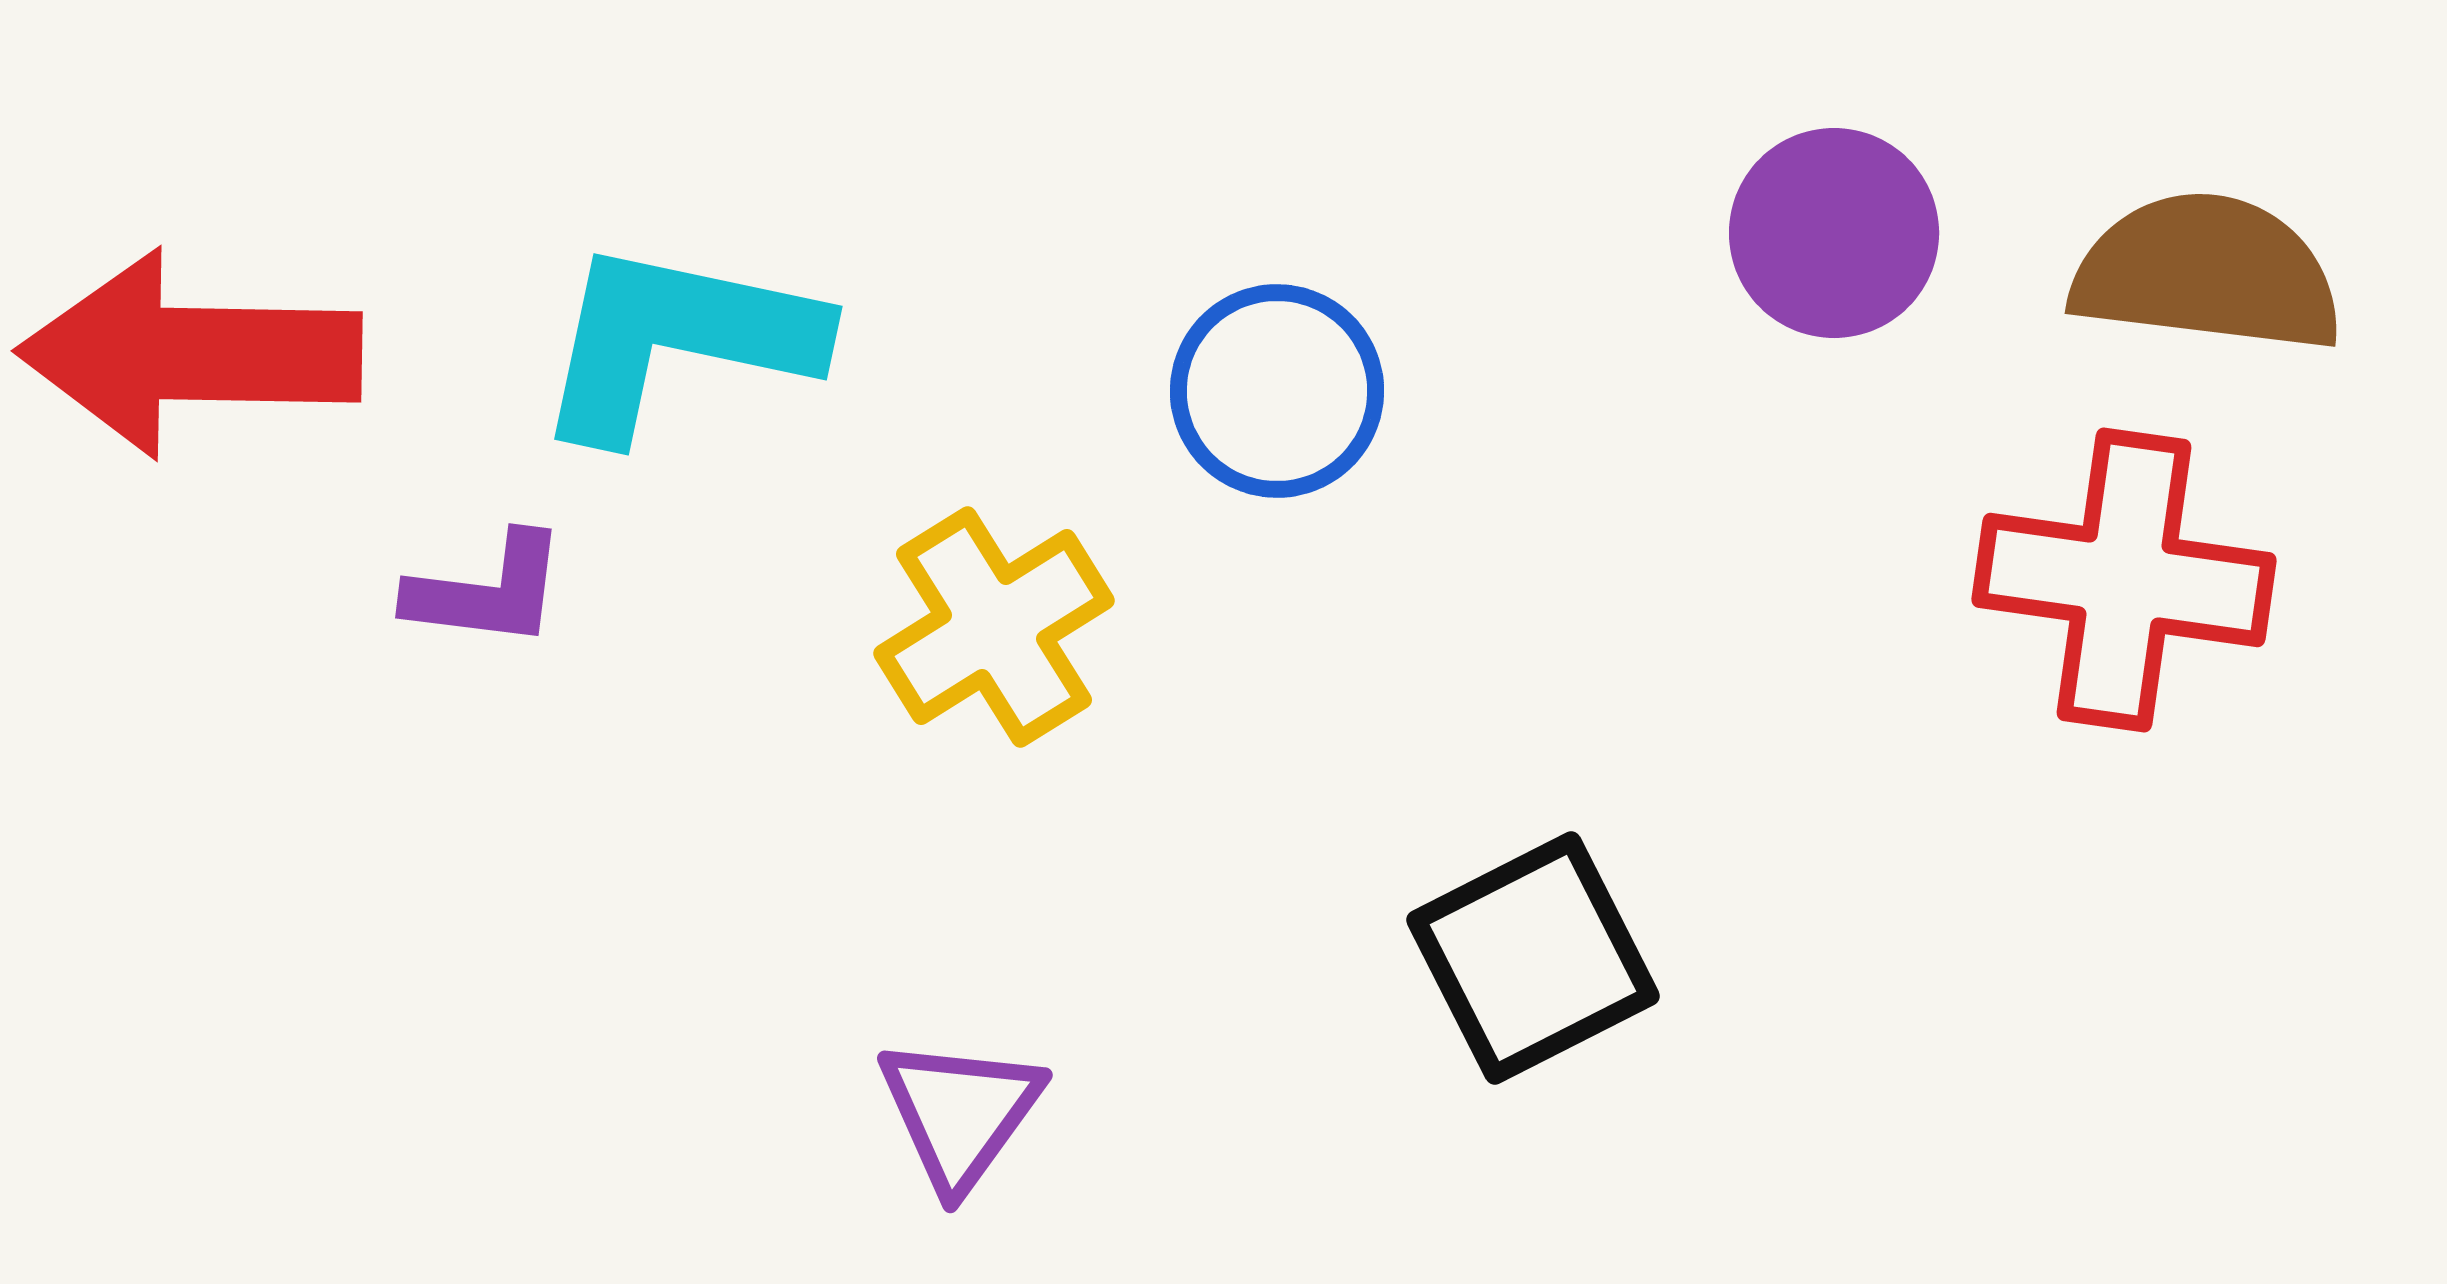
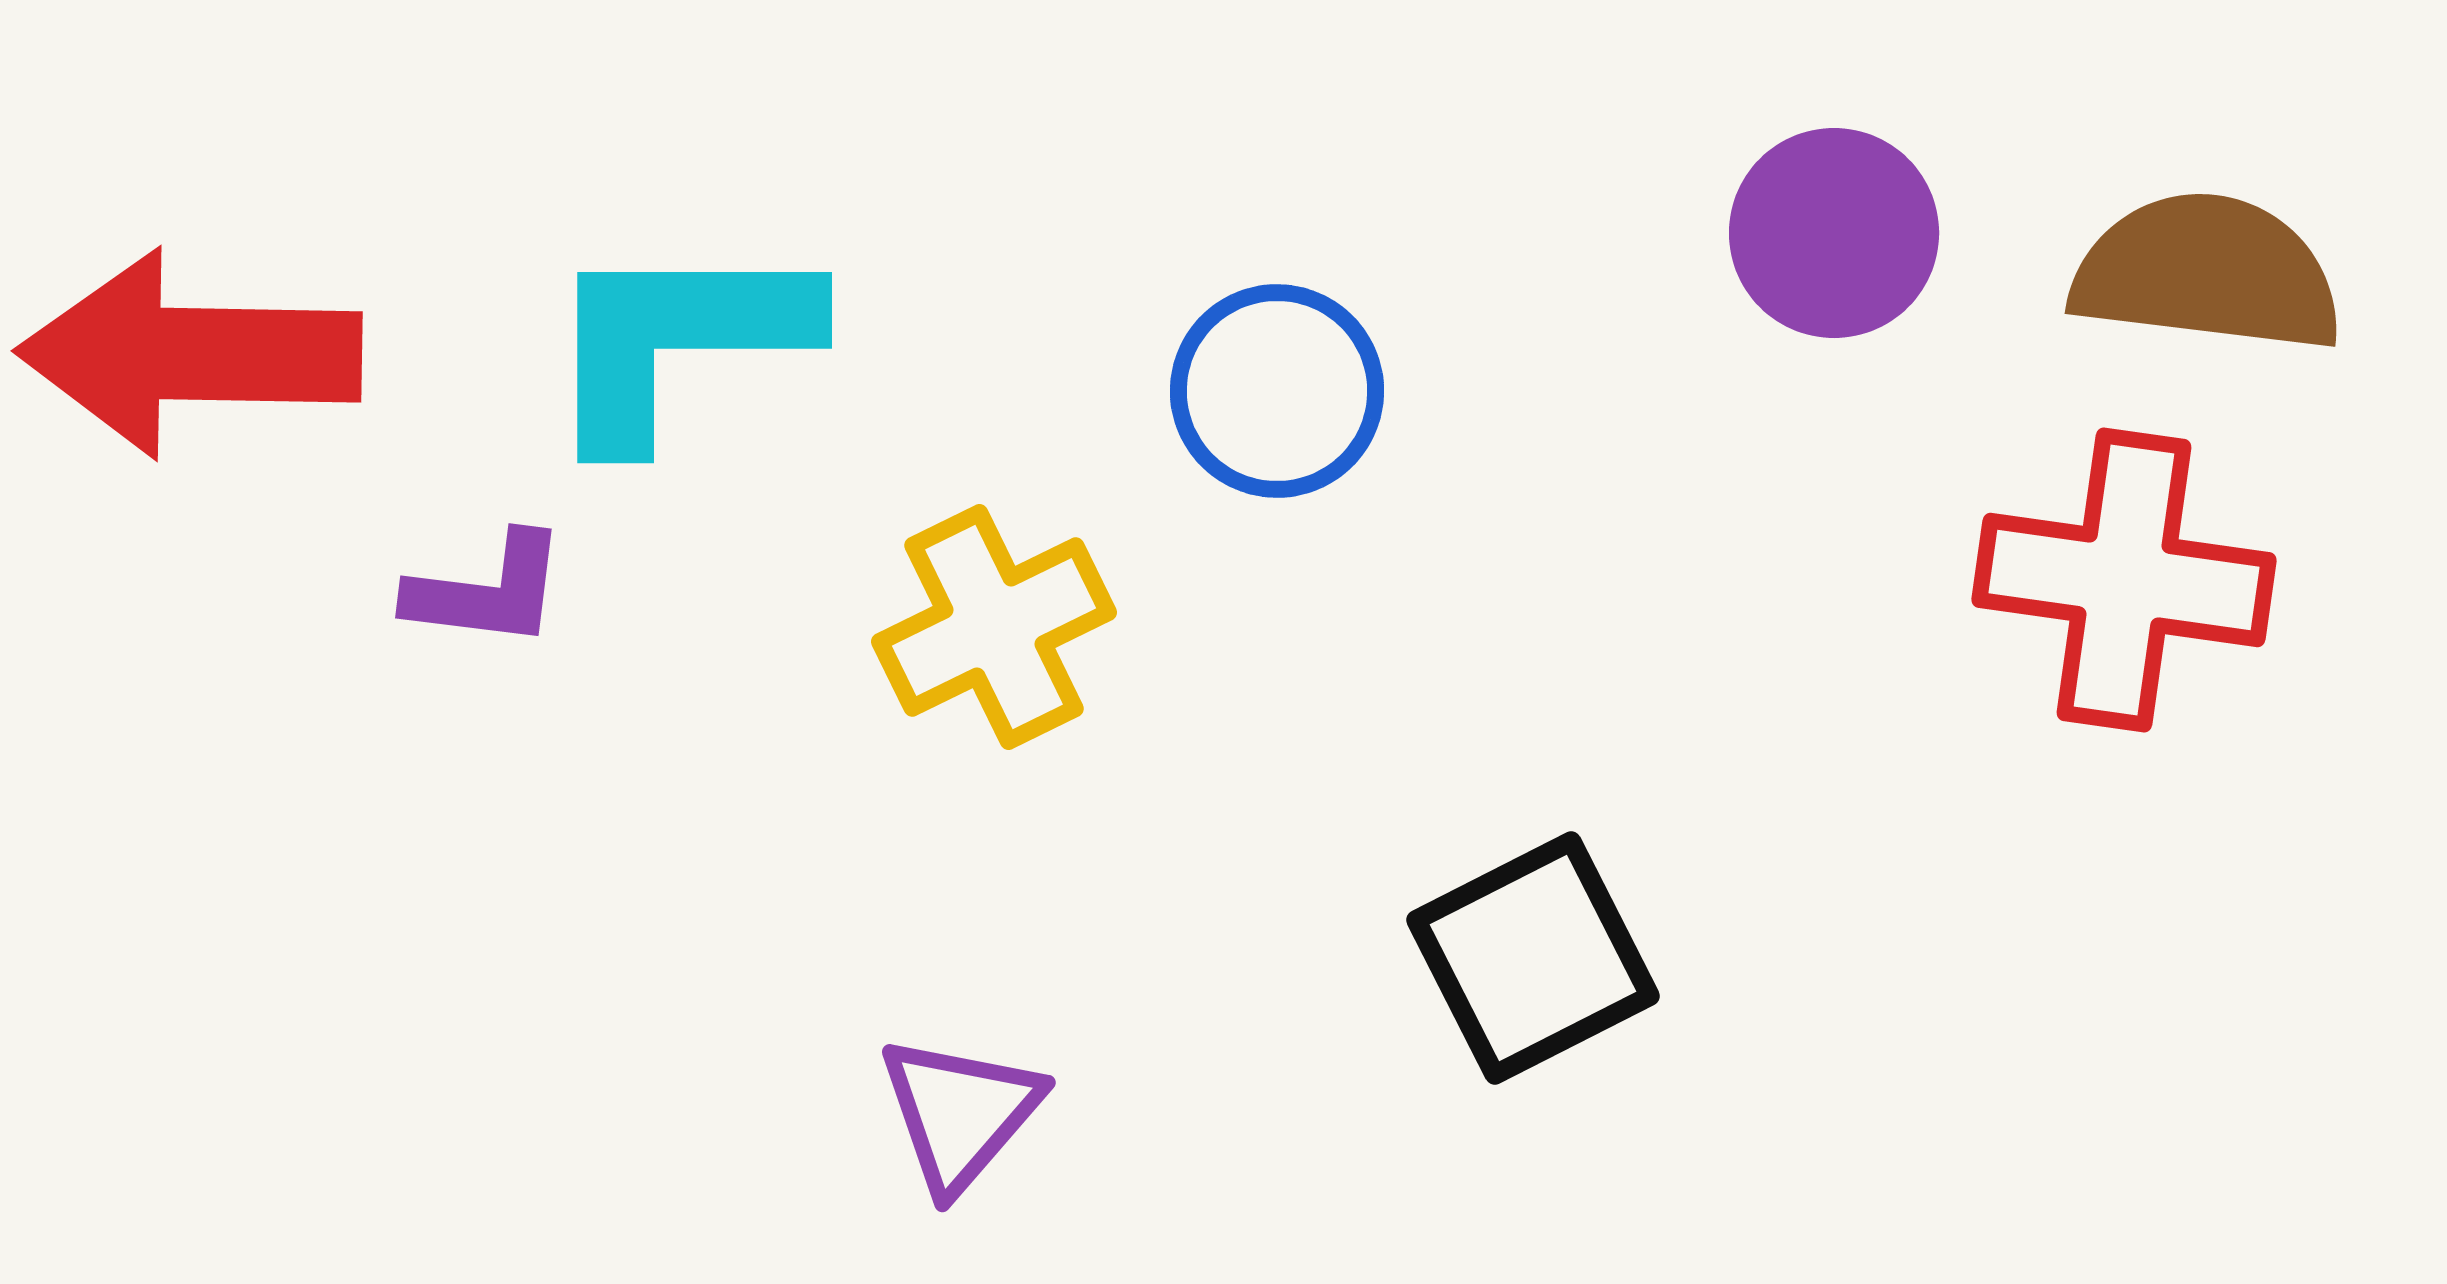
cyan L-shape: rotated 12 degrees counterclockwise
yellow cross: rotated 6 degrees clockwise
purple triangle: rotated 5 degrees clockwise
